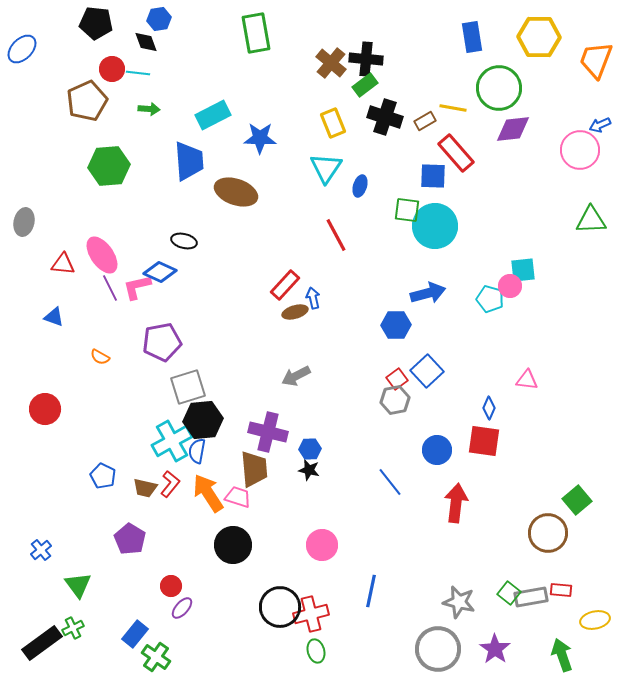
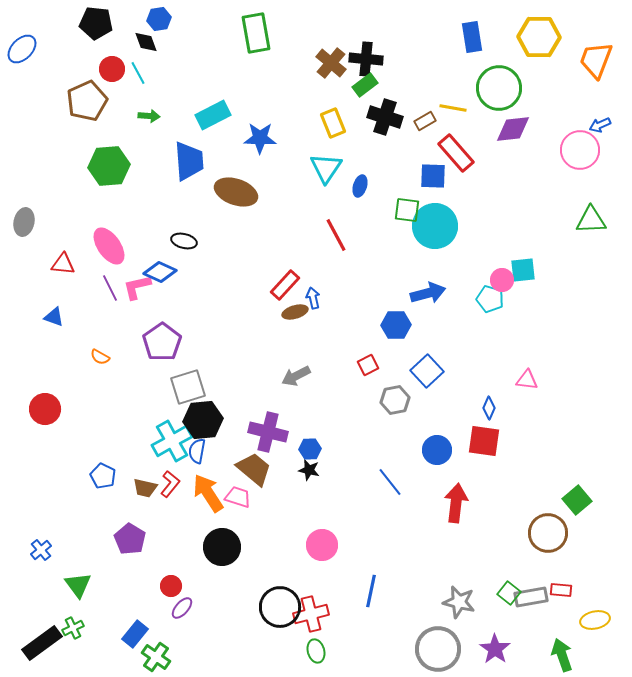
cyan line at (138, 73): rotated 55 degrees clockwise
green arrow at (149, 109): moved 7 px down
pink ellipse at (102, 255): moved 7 px right, 9 px up
pink circle at (510, 286): moved 8 px left, 6 px up
purple pentagon at (162, 342): rotated 24 degrees counterclockwise
red square at (397, 379): moved 29 px left, 14 px up; rotated 10 degrees clockwise
brown trapezoid at (254, 469): rotated 45 degrees counterclockwise
black circle at (233, 545): moved 11 px left, 2 px down
